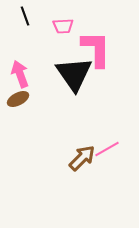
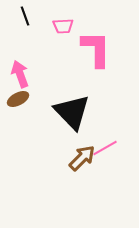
black triangle: moved 2 px left, 38 px down; rotated 9 degrees counterclockwise
pink line: moved 2 px left, 1 px up
